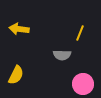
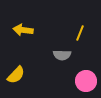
yellow arrow: moved 4 px right, 1 px down
yellow semicircle: rotated 18 degrees clockwise
pink circle: moved 3 px right, 3 px up
